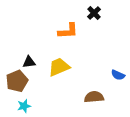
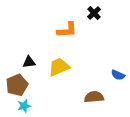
orange L-shape: moved 1 px left, 1 px up
brown pentagon: moved 4 px down
